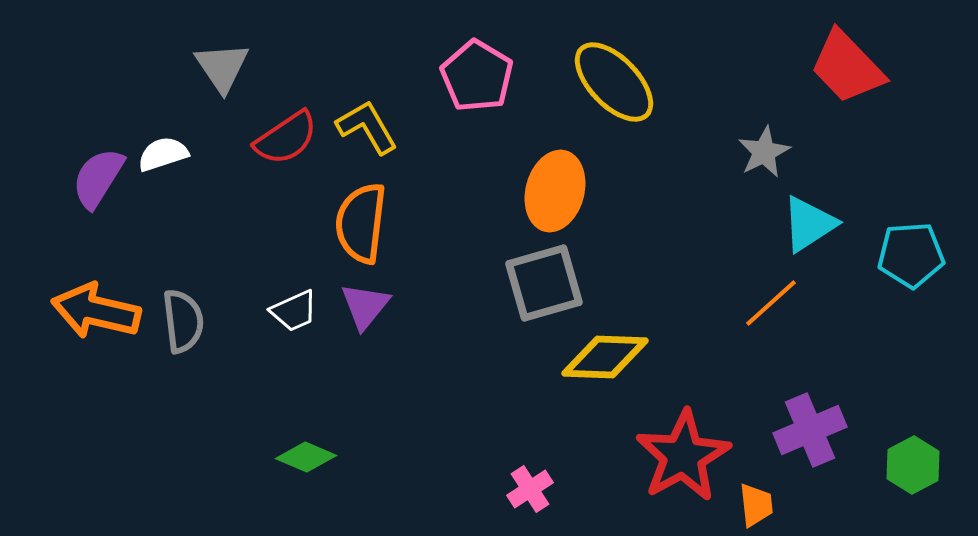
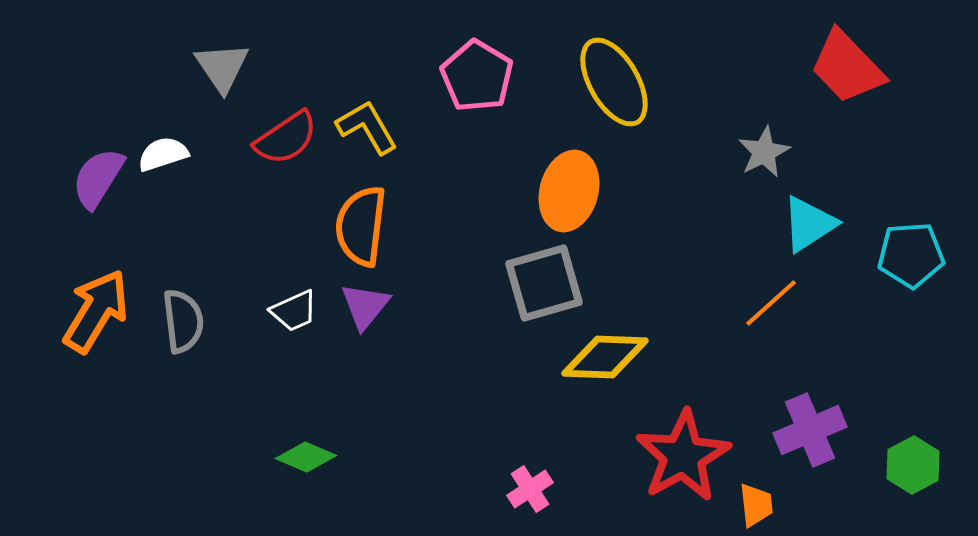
yellow ellipse: rotated 14 degrees clockwise
orange ellipse: moved 14 px right
orange semicircle: moved 3 px down
orange arrow: rotated 108 degrees clockwise
